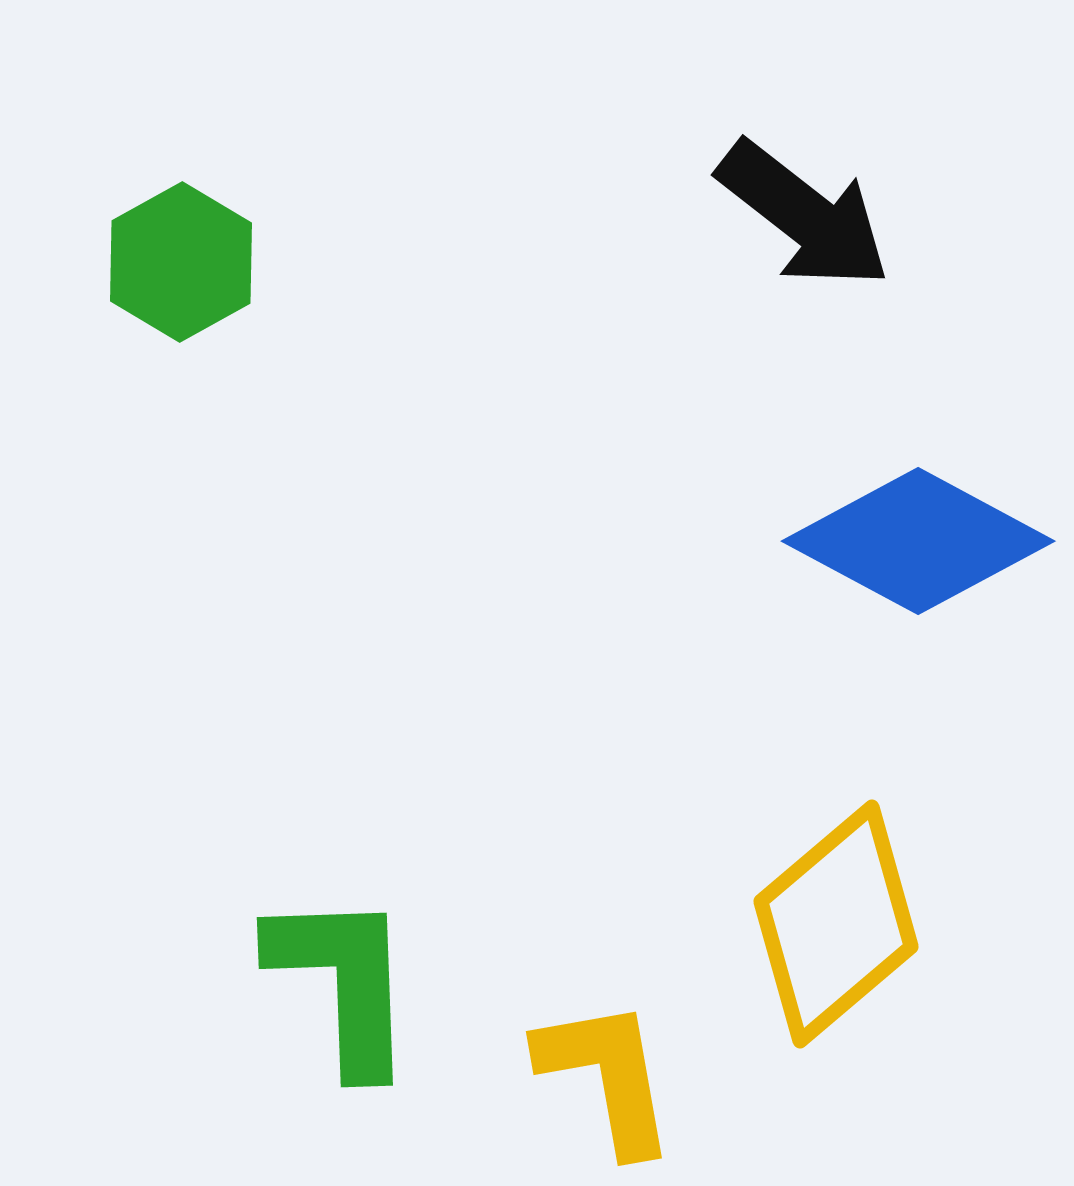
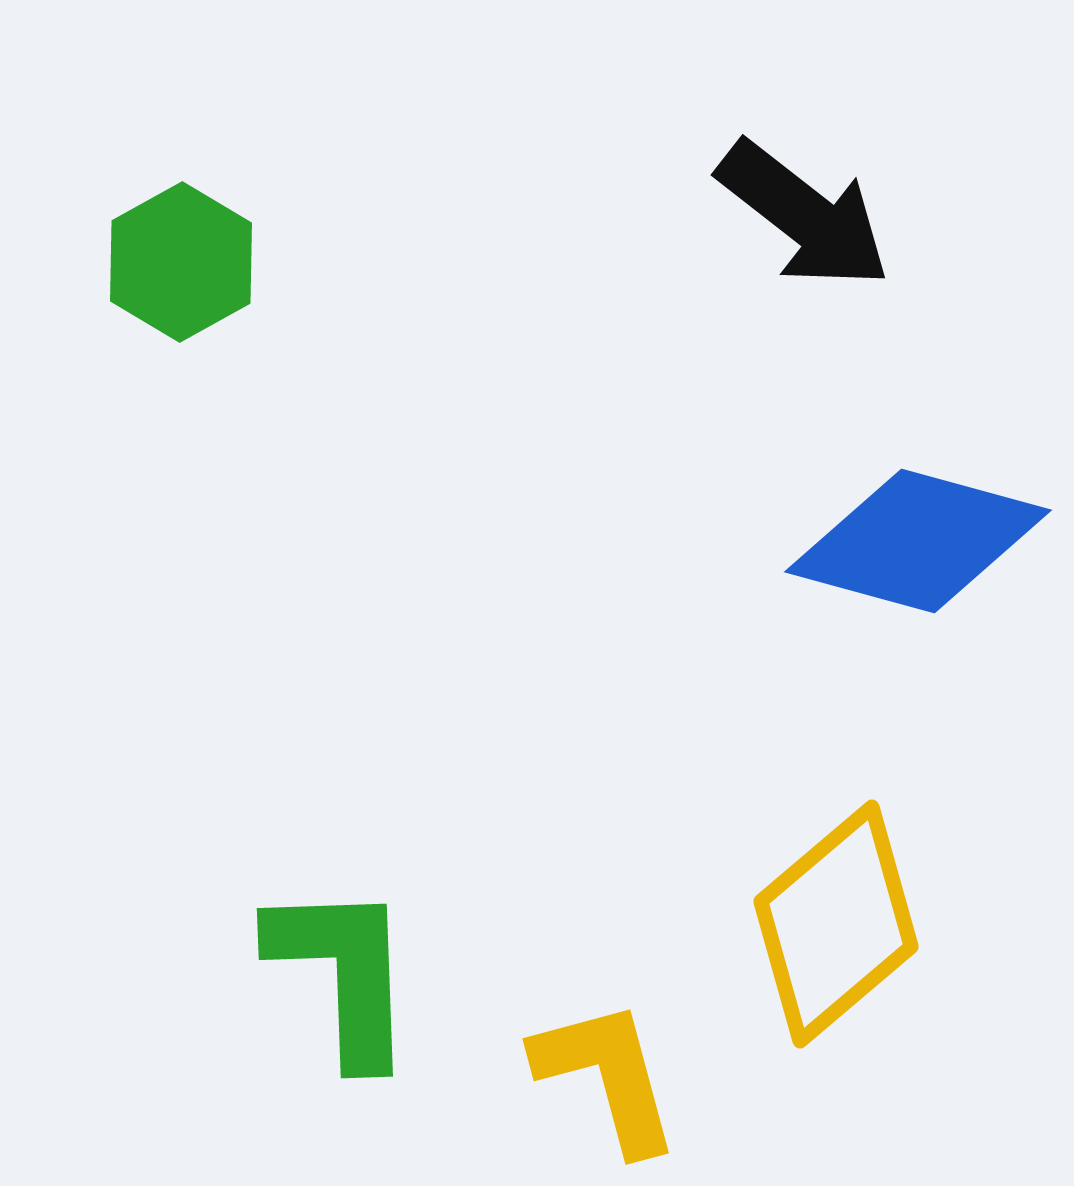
blue diamond: rotated 13 degrees counterclockwise
green L-shape: moved 9 px up
yellow L-shape: rotated 5 degrees counterclockwise
